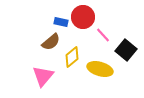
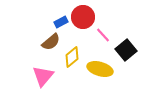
blue rectangle: rotated 40 degrees counterclockwise
black square: rotated 10 degrees clockwise
